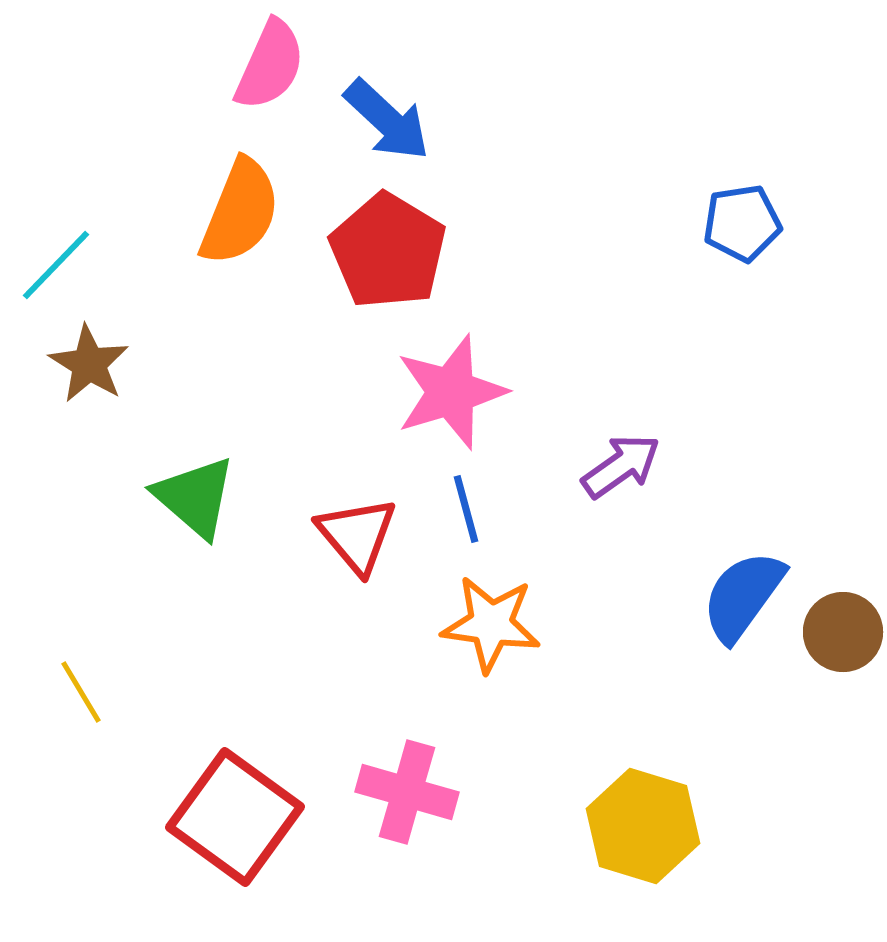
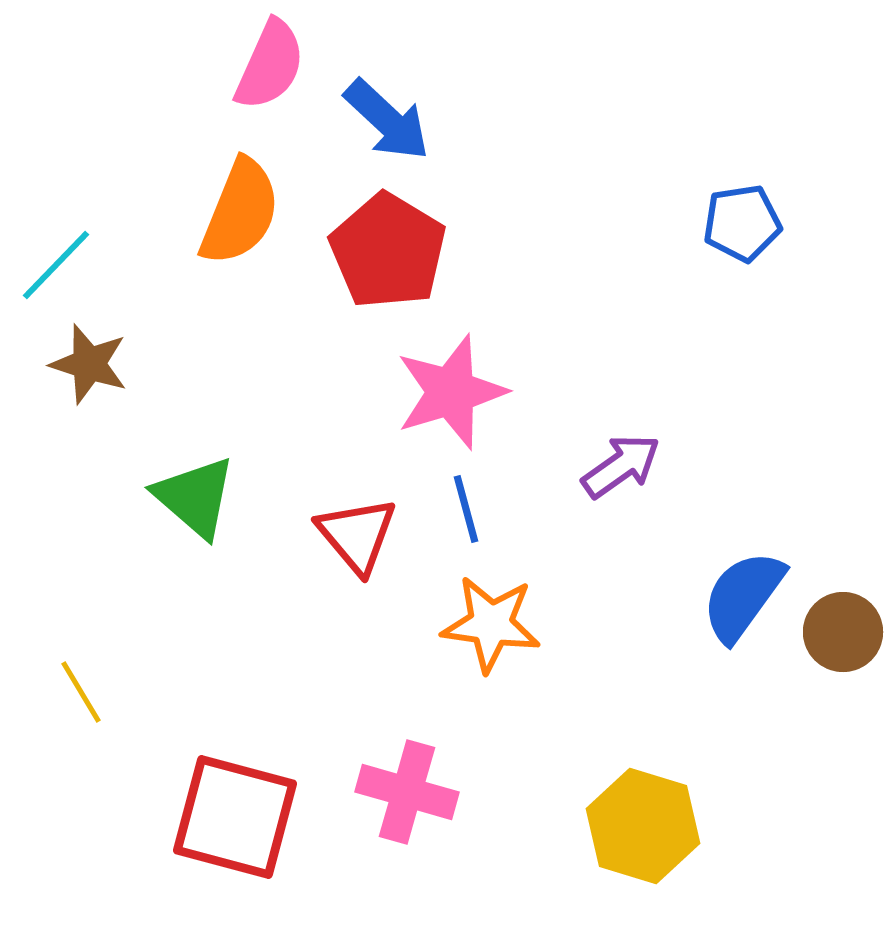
brown star: rotated 14 degrees counterclockwise
red square: rotated 21 degrees counterclockwise
